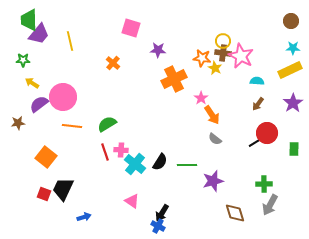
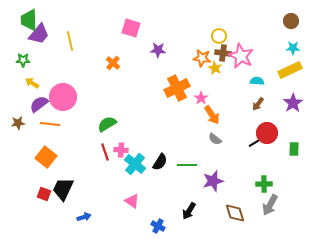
yellow circle at (223, 41): moved 4 px left, 5 px up
orange cross at (174, 79): moved 3 px right, 9 px down
orange line at (72, 126): moved 22 px left, 2 px up
black arrow at (162, 213): moved 27 px right, 2 px up
